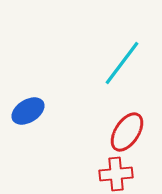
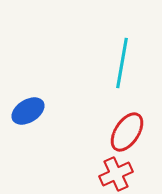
cyan line: rotated 27 degrees counterclockwise
red cross: rotated 20 degrees counterclockwise
